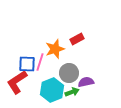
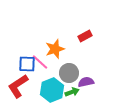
red rectangle: moved 8 px right, 3 px up
pink line: rotated 66 degrees counterclockwise
red L-shape: moved 1 px right, 4 px down
